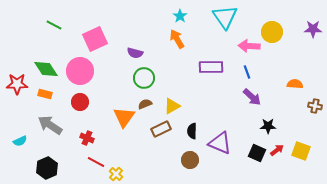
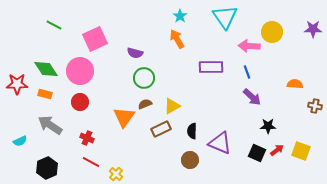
red line: moved 5 px left
